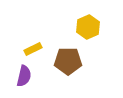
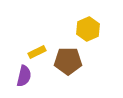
yellow hexagon: moved 2 px down
yellow rectangle: moved 4 px right, 3 px down
